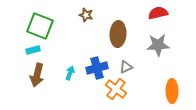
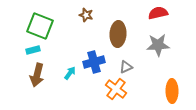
blue cross: moved 3 px left, 6 px up
cyan arrow: rotated 16 degrees clockwise
